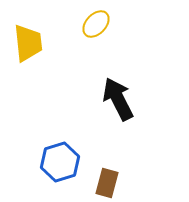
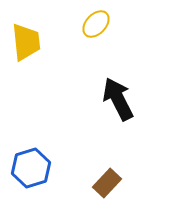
yellow trapezoid: moved 2 px left, 1 px up
blue hexagon: moved 29 px left, 6 px down
brown rectangle: rotated 28 degrees clockwise
